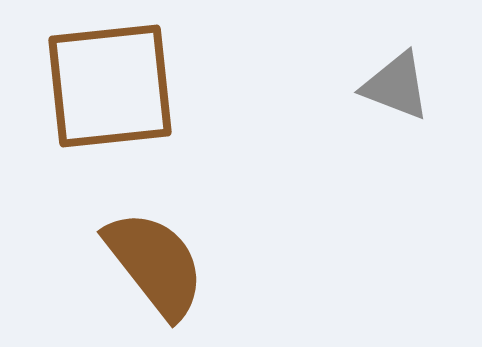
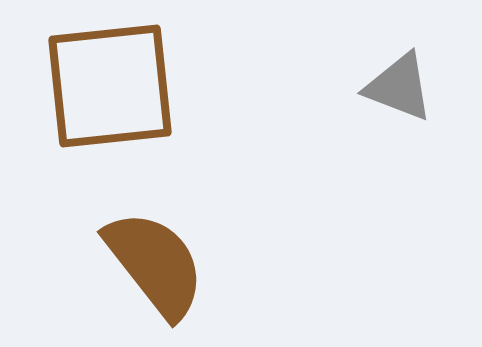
gray triangle: moved 3 px right, 1 px down
